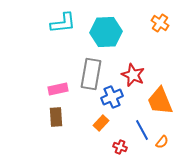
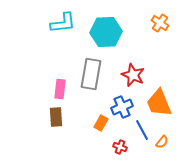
pink rectangle: moved 2 px right; rotated 72 degrees counterclockwise
blue cross: moved 10 px right, 10 px down
orange trapezoid: moved 1 px left, 2 px down
orange rectangle: rotated 14 degrees counterclockwise
